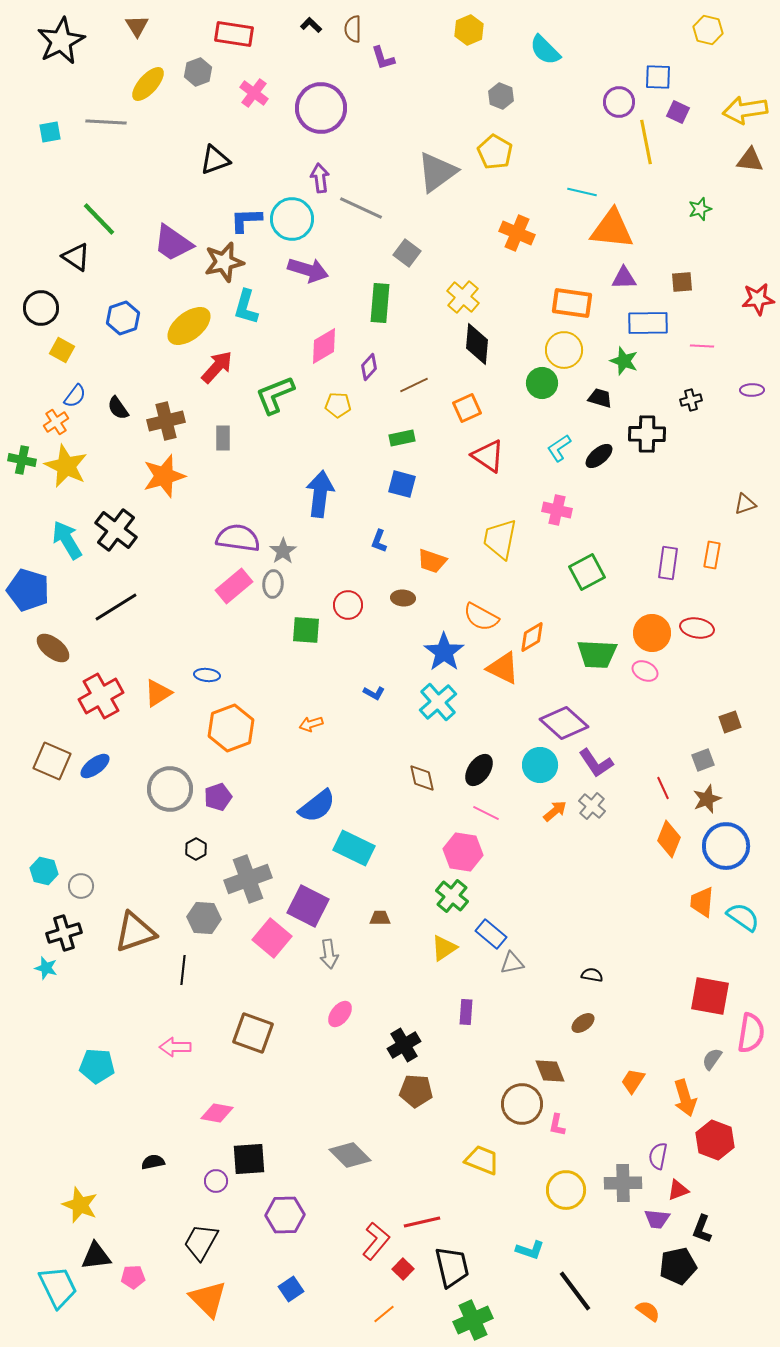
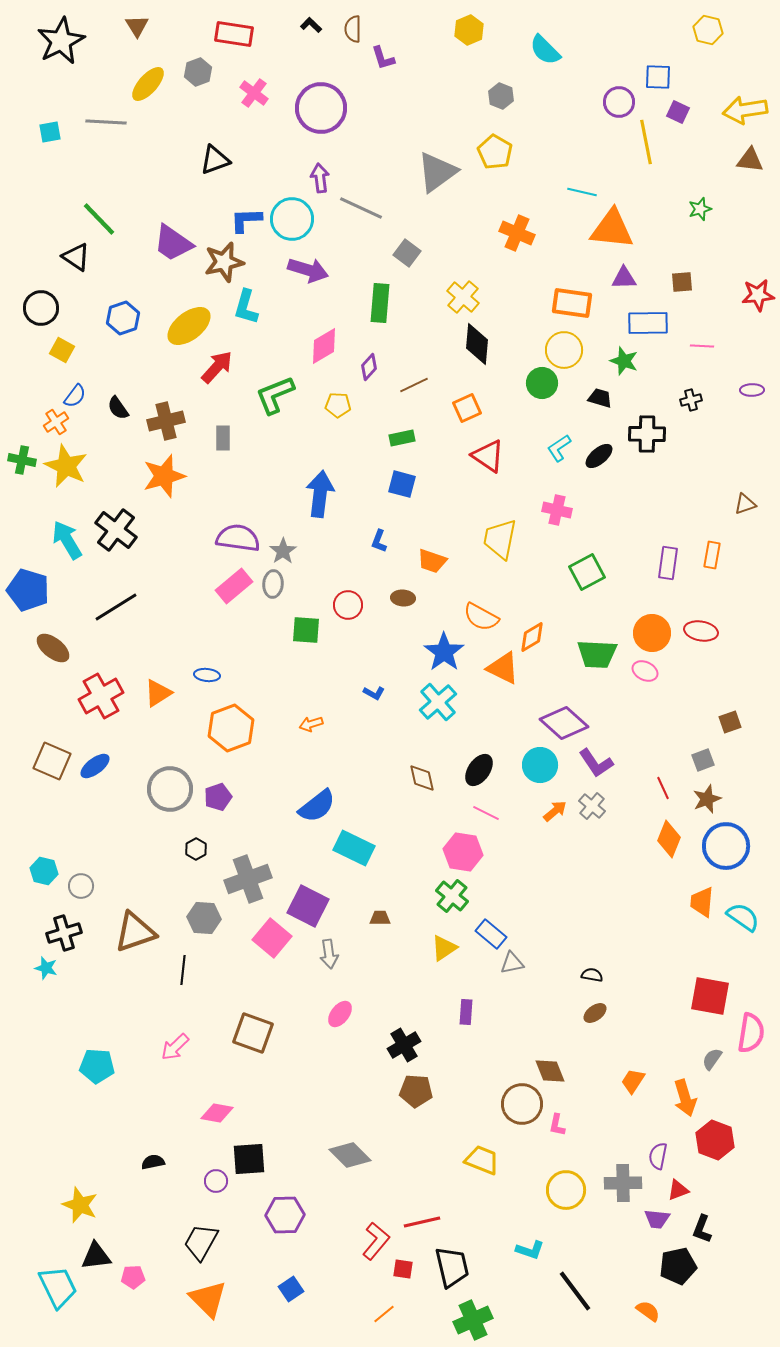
red star at (758, 299): moved 4 px up
red ellipse at (697, 628): moved 4 px right, 3 px down
brown ellipse at (583, 1023): moved 12 px right, 10 px up
pink arrow at (175, 1047): rotated 44 degrees counterclockwise
red square at (403, 1269): rotated 35 degrees counterclockwise
